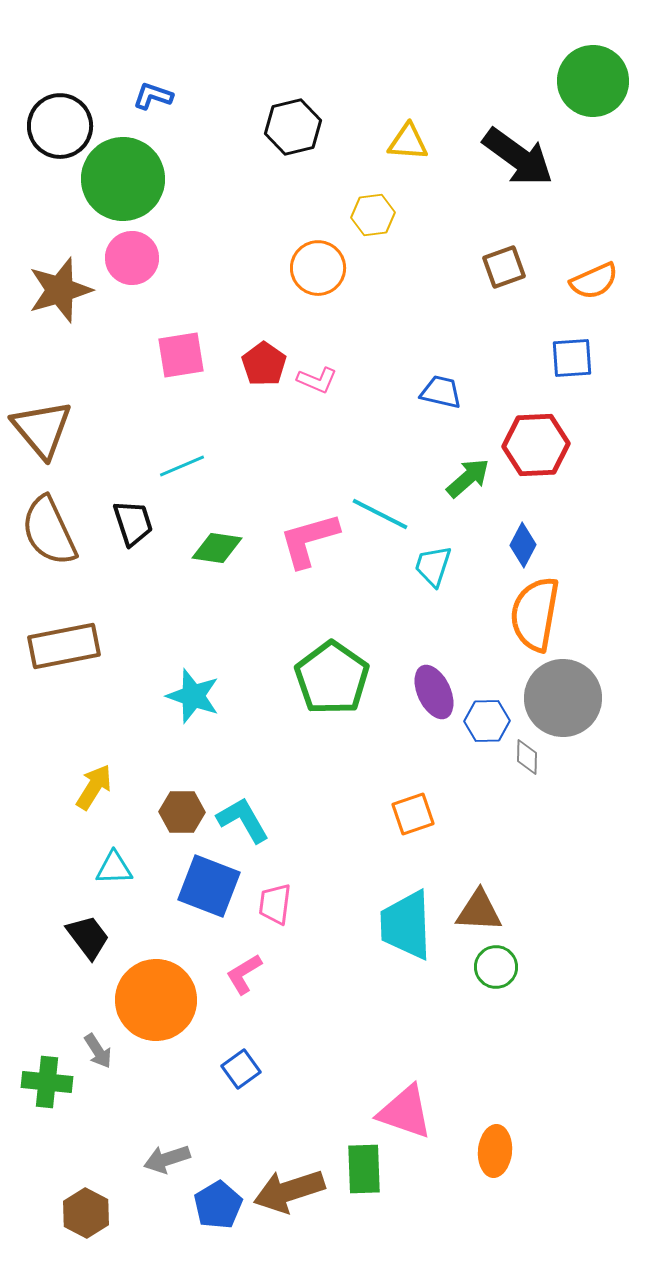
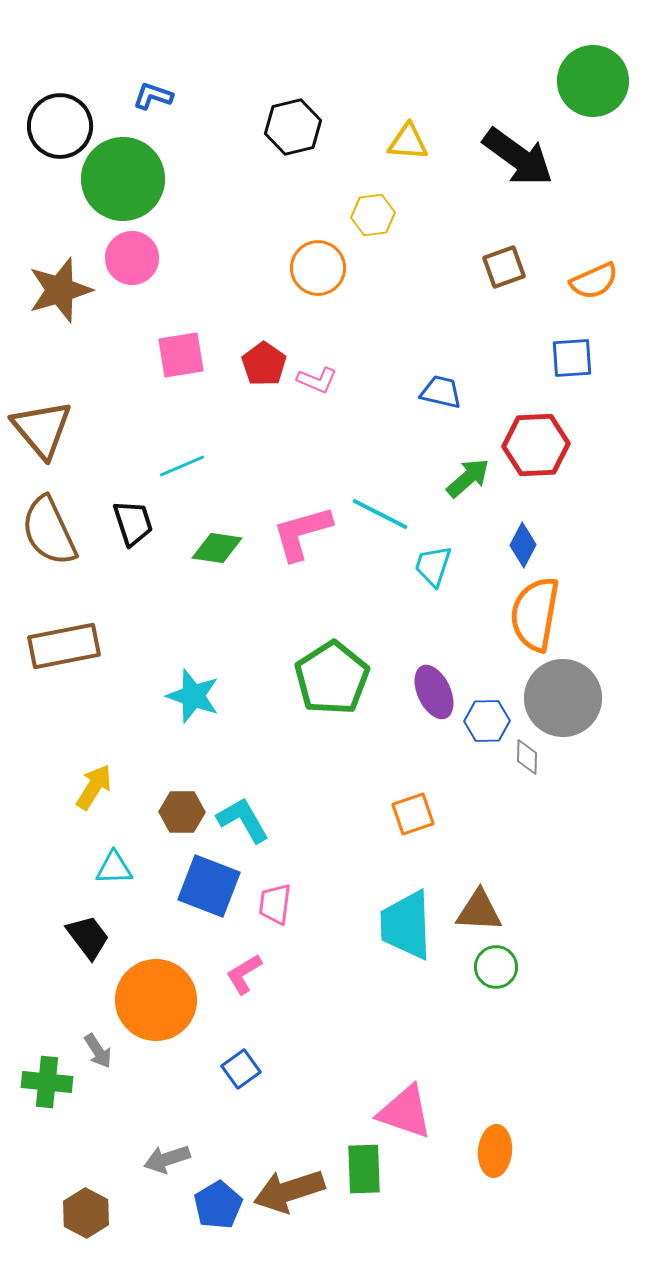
pink L-shape at (309, 540): moved 7 px left, 7 px up
green pentagon at (332, 678): rotated 4 degrees clockwise
